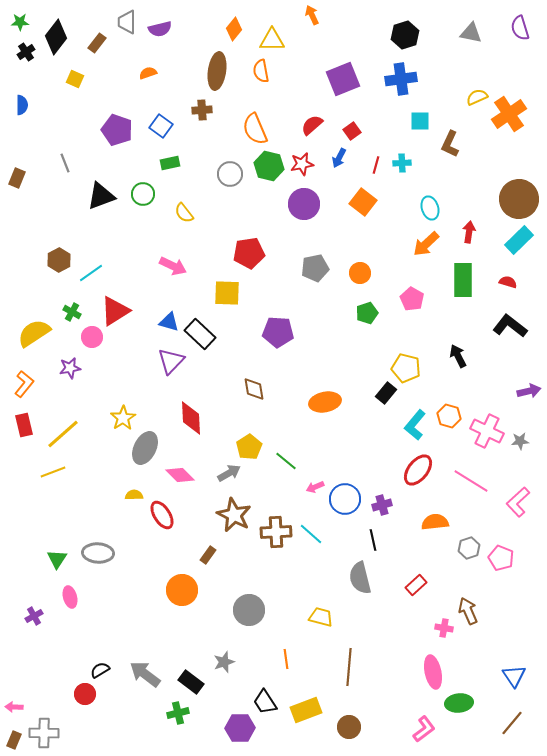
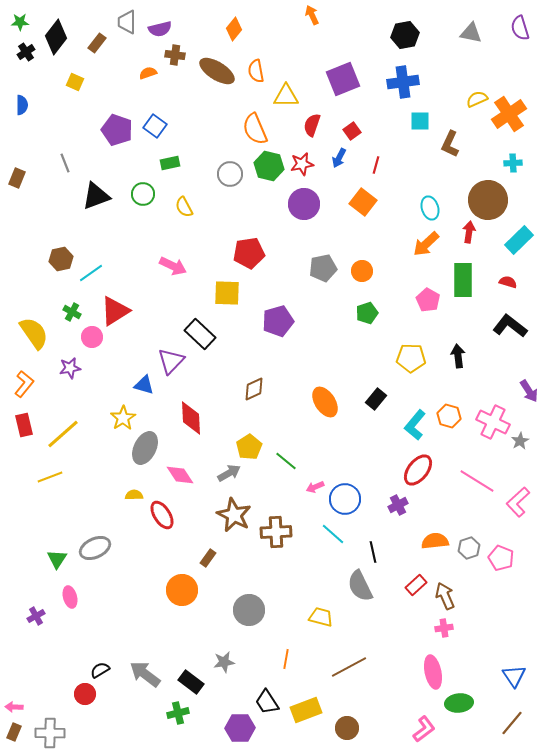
black hexagon at (405, 35): rotated 8 degrees clockwise
yellow triangle at (272, 40): moved 14 px right, 56 px down
brown ellipse at (217, 71): rotated 66 degrees counterclockwise
orange semicircle at (261, 71): moved 5 px left
yellow square at (75, 79): moved 3 px down
blue cross at (401, 79): moved 2 px right, 3 px down
yellow semicircle at (477, 97): moved 2 px down
brown cross at (202, 110): moved 27 px left, 55 px up; rotated 12 degrees clockwise
red semicircle at (312, 125): rotated 30 degrees counterclockwise
blue square at (161, 126): moved 6 px left
cyan cross at (402, 163): moved 111 px right
black triangle at (101, 196): moved 5 px left
brown circle at (519, 199): moved 31 px left, 1 px down
yellow semicircle at (184, 213): moved 6 px up; rotated 10 degrees clockwise
brown hexagon at (59, 260): moved 2 px right, 1 px up; rotated 15 degrees clockwise
gray pentagon at (315, 268): moved 8 px right
orange circle at (360, 273): moved 2 px right, 2 px up
pink pentagon at (412, 299): moved 16 px right, 1 px down
blue triangle at (169, 322): moved 25 px left, 63 px down
purple pentagon at (278, 332): moved 11 px up; rotated 20 degrees counterclockwise
yellow semicircle at (34, 333): rotated 88 degrees clockwise
black arrow at (458, 356): rotated 20 degrees clockwise
yellow pentagon at (406, 368): moved 5 px right, 10 px up; rotated 12 degrees counterclockwise
brown diamond at (254, 389): rotated 75 degrees clockwise
purple arrow at (529, 391): rotated 70 degrees clockwise
black rectangle at (386, 393): moved 10 px left, 6 px down
orange ellipse at (325, 402): rotated 68 degrees clockwise
pink cross at (487, 431): moved 6 px right, 9 px up
gray star at (520, 441): rotated 24 degrees counterclockwise
yellow line at (53, 472): moved 3 px left, 5 px down
pink diamond at (180, 475): rotated 12 degrees clockwise
pink line at (471, 481): moved 6 px right
purple cross at (382, 505): moved 16 px right; rotated 12 degrees counterclockwise
orange semicircle at (435, 522): moved 19 px down
cyan line at (311, 534): moved 22 px right
black line at (373, 540): moved 12 px down
gray ellipse at (98, 553): moved 3 px left, 5 px up; rotated 28 degrees counterclockwise
brown rectangle at (208, 555): moved 3 px down
gray semicircle at (360, 578): moved 8 px down; rotated 12 degrees counterclockwise
brown arrow at (468, 611): moved 23 px left, 15 px up
purple cross at (34, 616): moved 2 px right
pink cross at (444, 628): rotated 18 degrees counterclockwise
orange line at (286, 659): rotated 18 degrees clockwise
gray star at (224, 662): rotated 10 degrees clockwise
brown line at (349, 667): rotated 57 degrees clockwise
black trapezoid at (265, 702): moved 2 px right
brown circle at (349, 727): moved 2 px left, 1 px down
gray cross at (44, 733): moved 6 px right
brown rectangle at (14, 740): moved 8 px up
